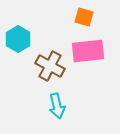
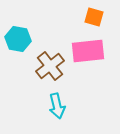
orange square: moved 10 px right
cyan hexagon: rotated 20 degrees counterclockwise
brown cross: rotated 24 degrees clockwise
